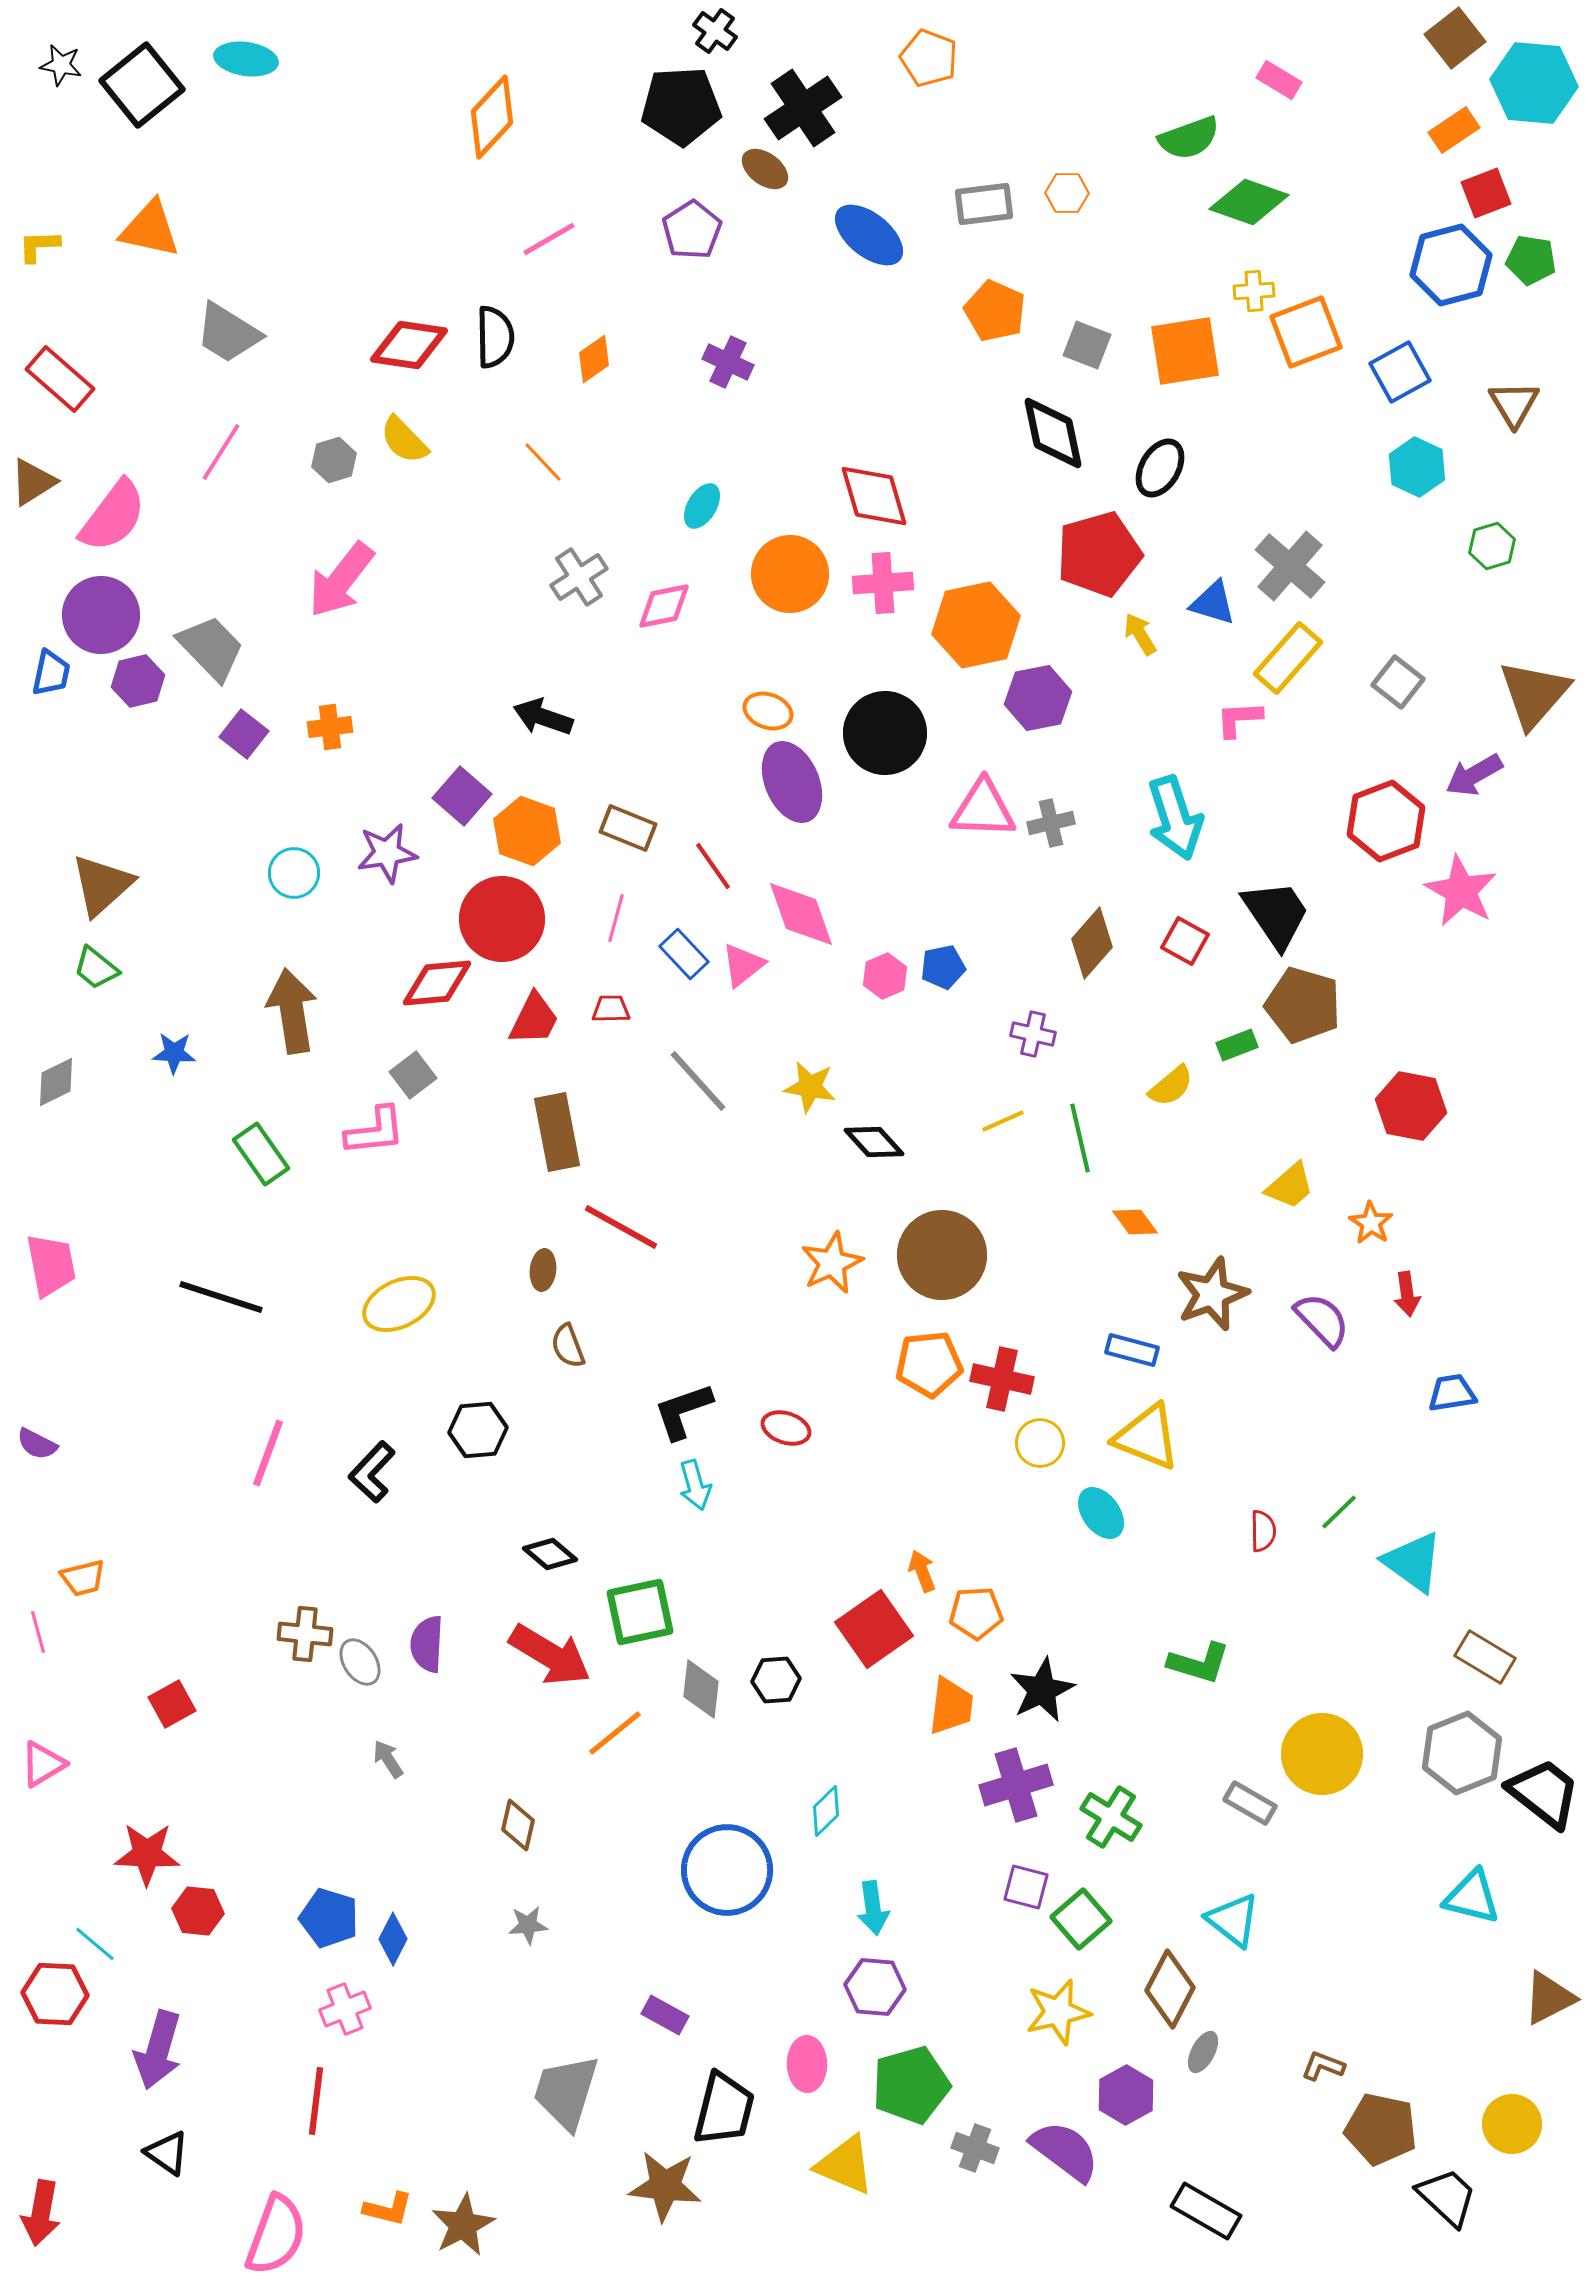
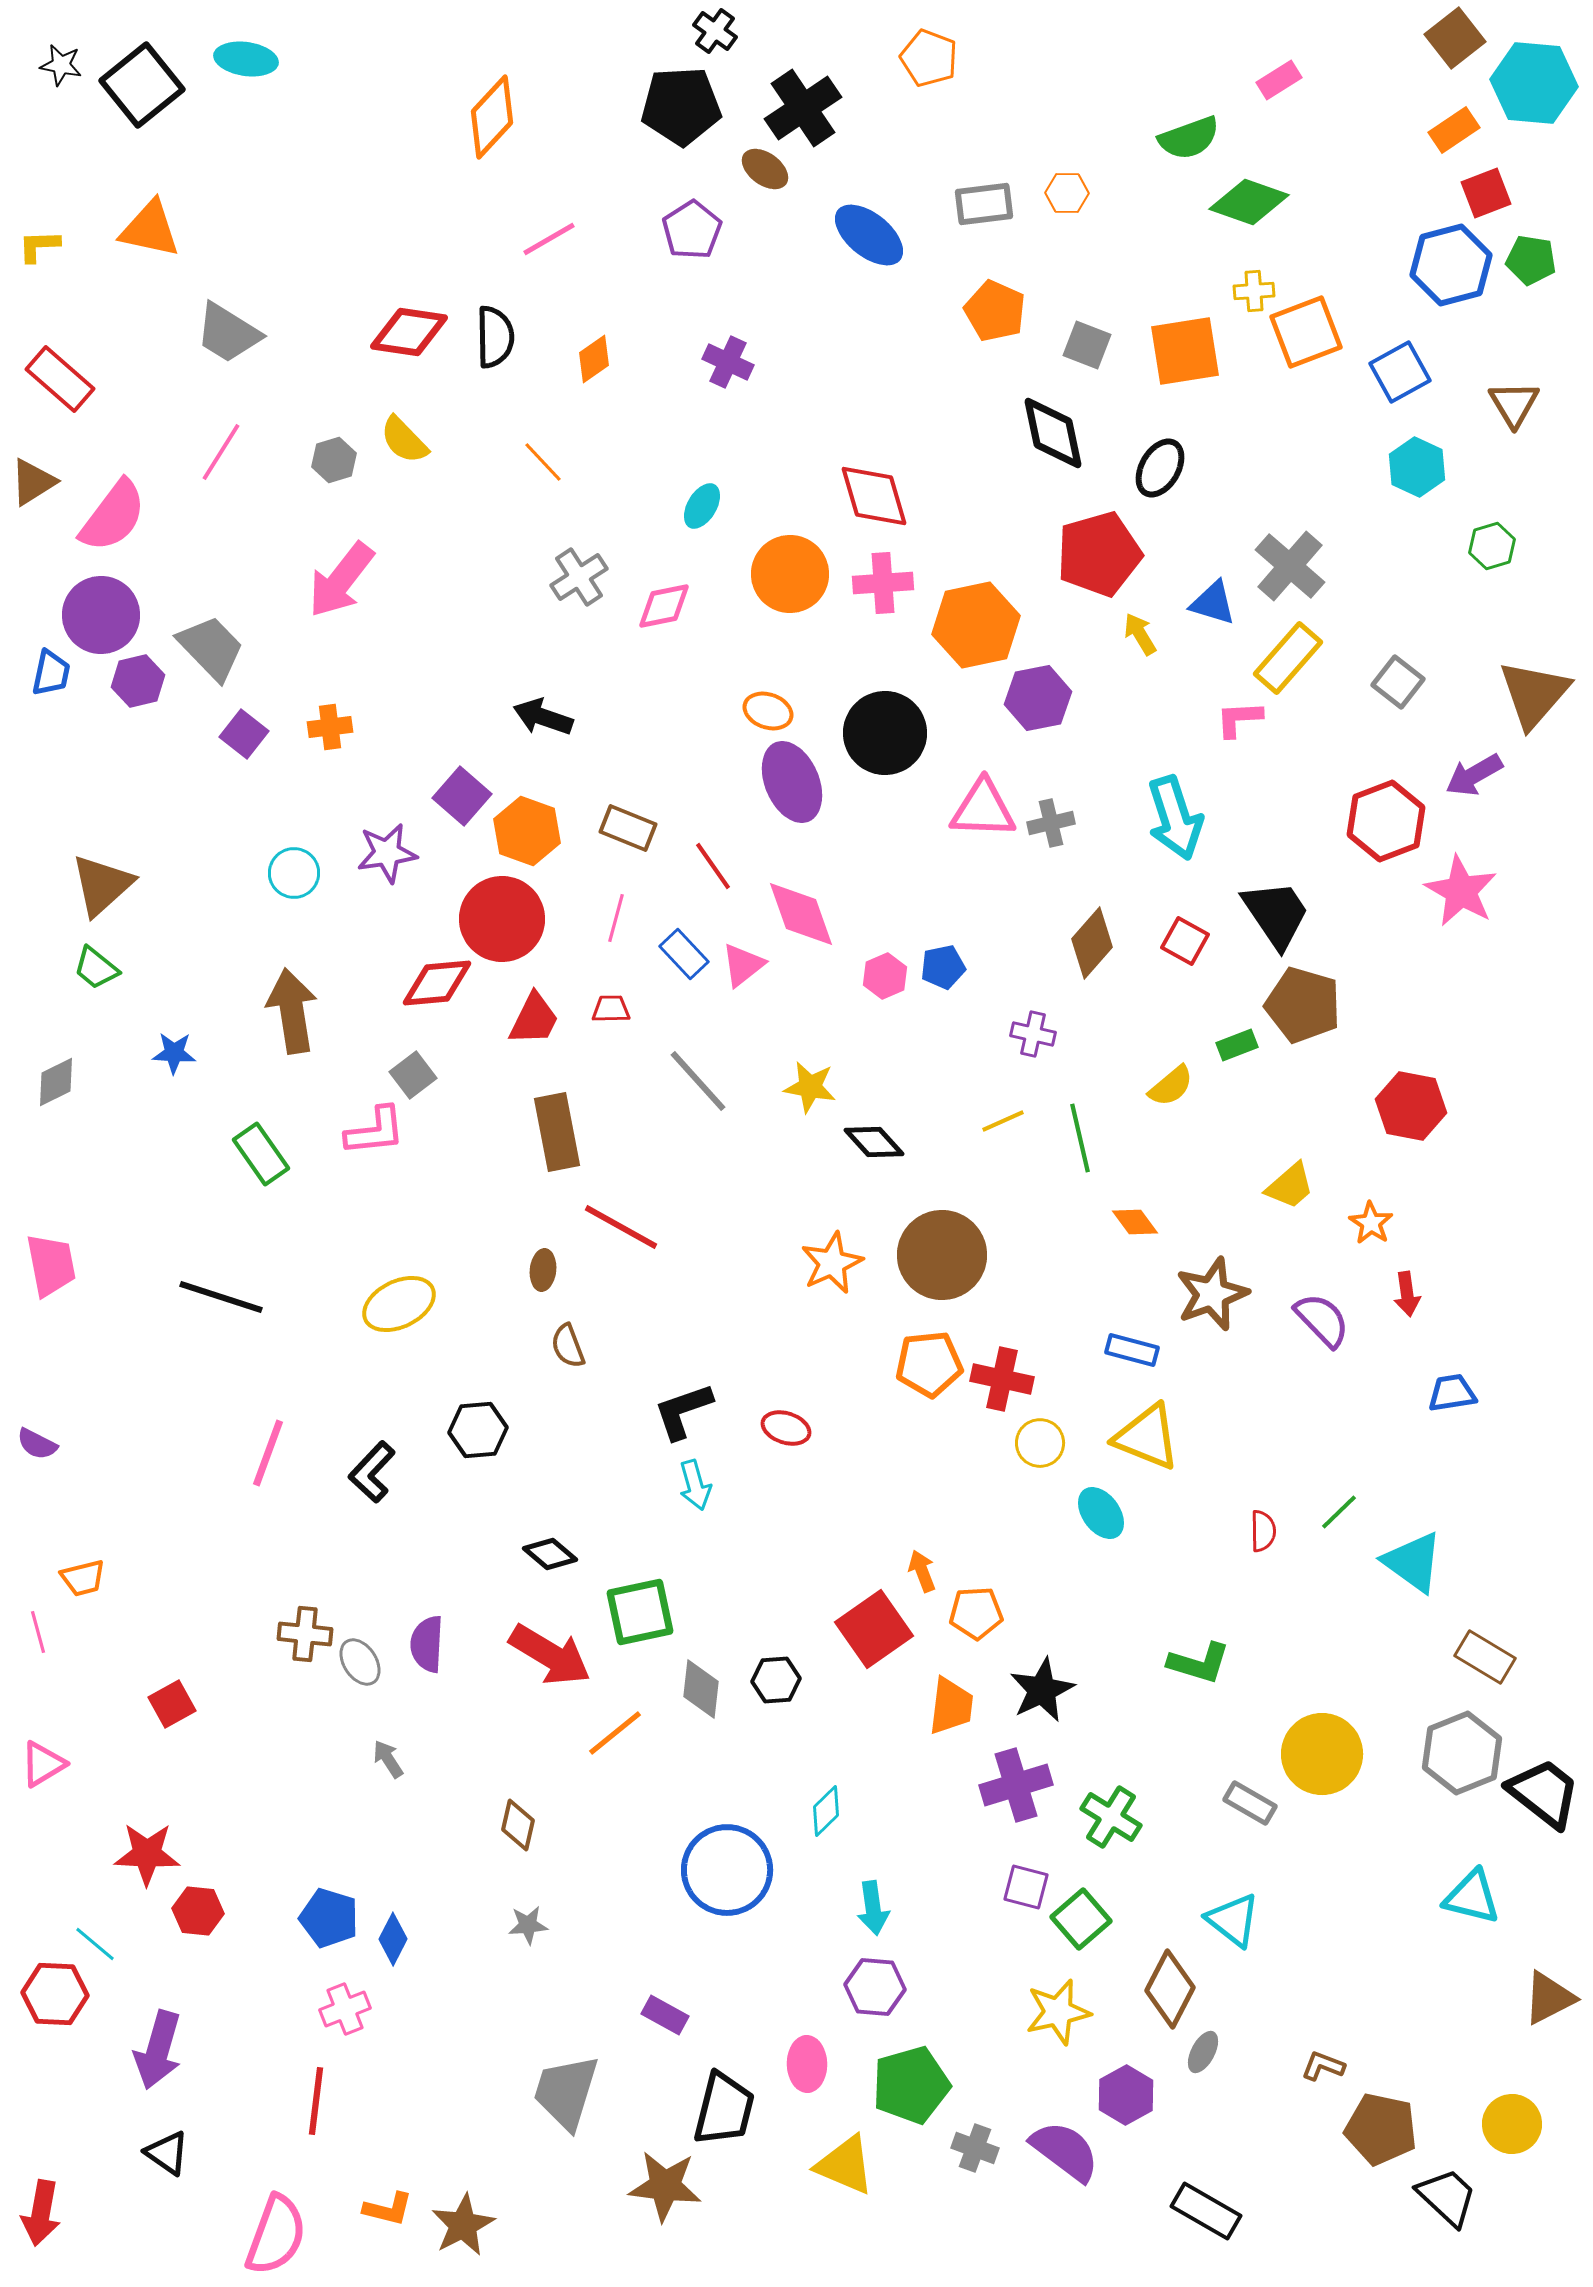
pink rectangle at (1279, 80): rotated 63 degrees counterclockwise
red diamond at (409, 345): moved 13 px up
